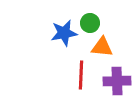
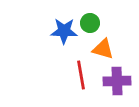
blue star: moved 2 px up; rotated 12 degrees clockwise
orange triangle: moved 1 px right, 2 px down; rotated 10 degrees clockwise
red line: rotated 12 degrees counterclockwise
